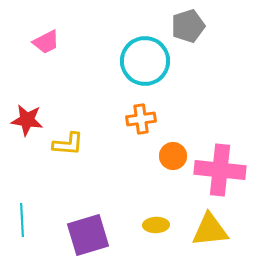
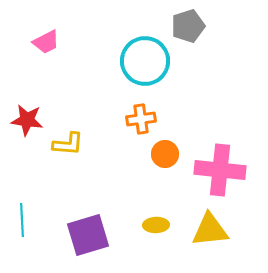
orange circle: moved 8 px left, 2 px up
